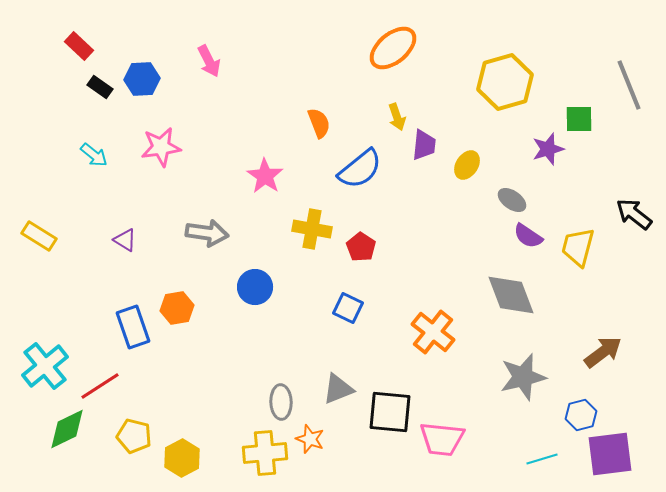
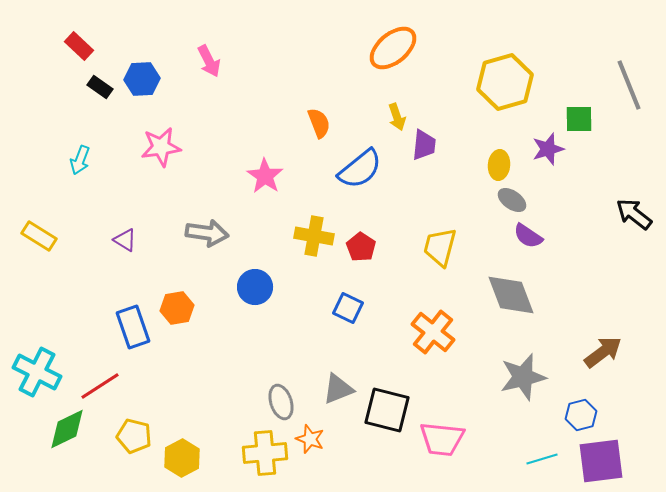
cyan arrow at (94, 155): moved 14 px left, 5 px down; rotated 72 degrees clockwise
yellow ellipse at (467, 165): moved 32 px right; rotated 28 degrees counterclockwise
yellow cross at (312, 229): moved 2 px right, 7 px down
yellow trapezoid at (578, 247): moved 138 px left
cyan cross at (45, 366): moved 8 px left, 6 px down; rotated 24 degrees counterclockwise
gray ellipse at (281, 402): rotated 16 degrees counterclockwise
black square at (390, 412): moved 3 px left, 2 px up; rotated 9 degrees clockwise
purple square at (610, 454): moved 9 px left, 7 px down
